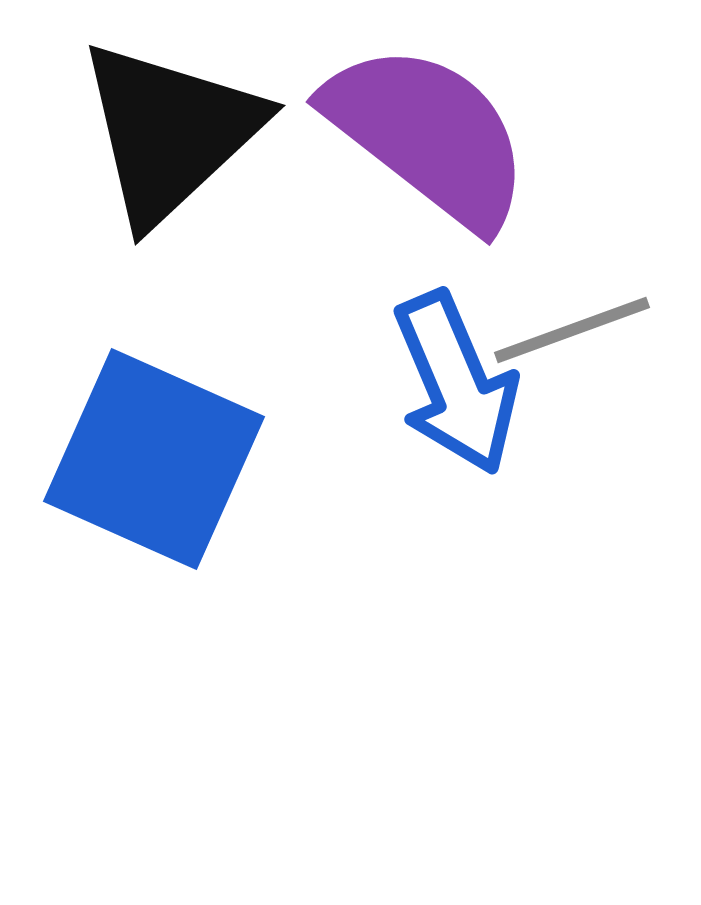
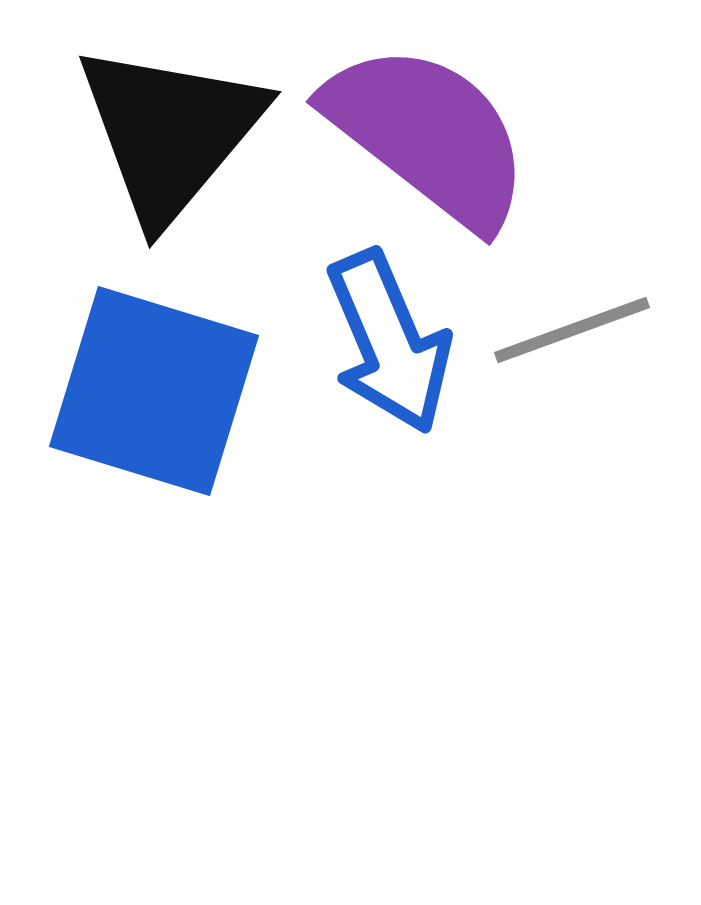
black triangle: rotated 7 degrees counterclockwise
blue arrow: moved 67 px left, 41 px up
blue square: moved 68 px up; rotated 7 degrees counterclockwise
